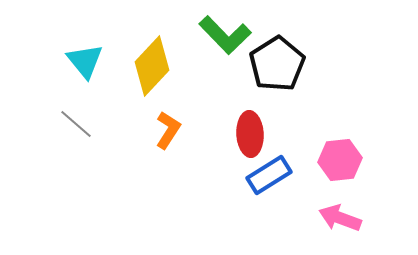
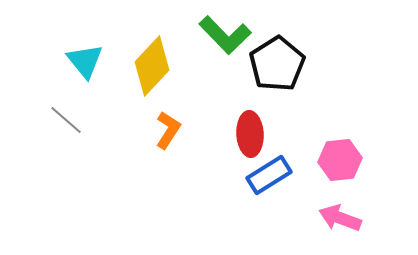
gray line: moved 10 px left, 4 px up
